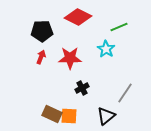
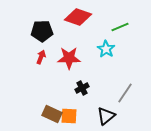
red diamond: rotated 8 degrees counterclockwise
green line: moved 1 px right
red star: moved 1 px left
